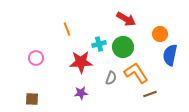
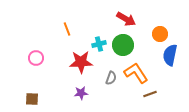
green circle: moved 2 px up
